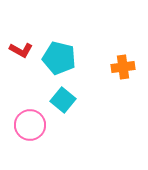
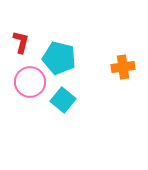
red L-shape: moved 8 px up; rotated 105 degrees counterclockwise
pink circle: moved 43 px up
